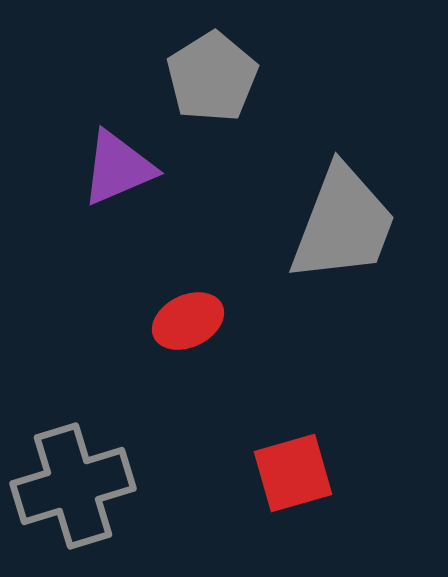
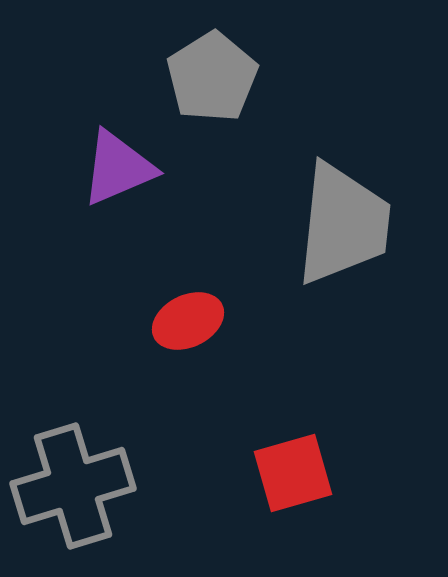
gray trapezoid: rotated 15 degrees counterclockwise
